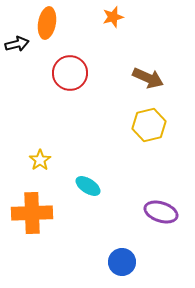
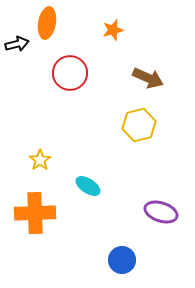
orange star: moved 13 px down
yellow hexagon: moved 10 px left
orange cross: moved 3 px right
blue circle: moved 2 px up
